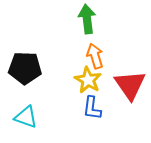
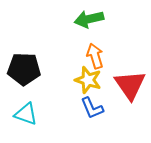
green arrow: moved 2 px right; rotated 96 degrees counterclockwise
black pentagon: moved 1 px left, 1 px down
yellow star: rotated 12 degrees counterclockwise
blue L-shape: rotated 30 degrees counterclockwise
cyan triangle: moved 3 px up
